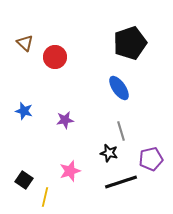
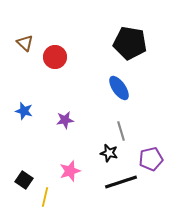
black pentagon: rotated 28 degrees clockwise
